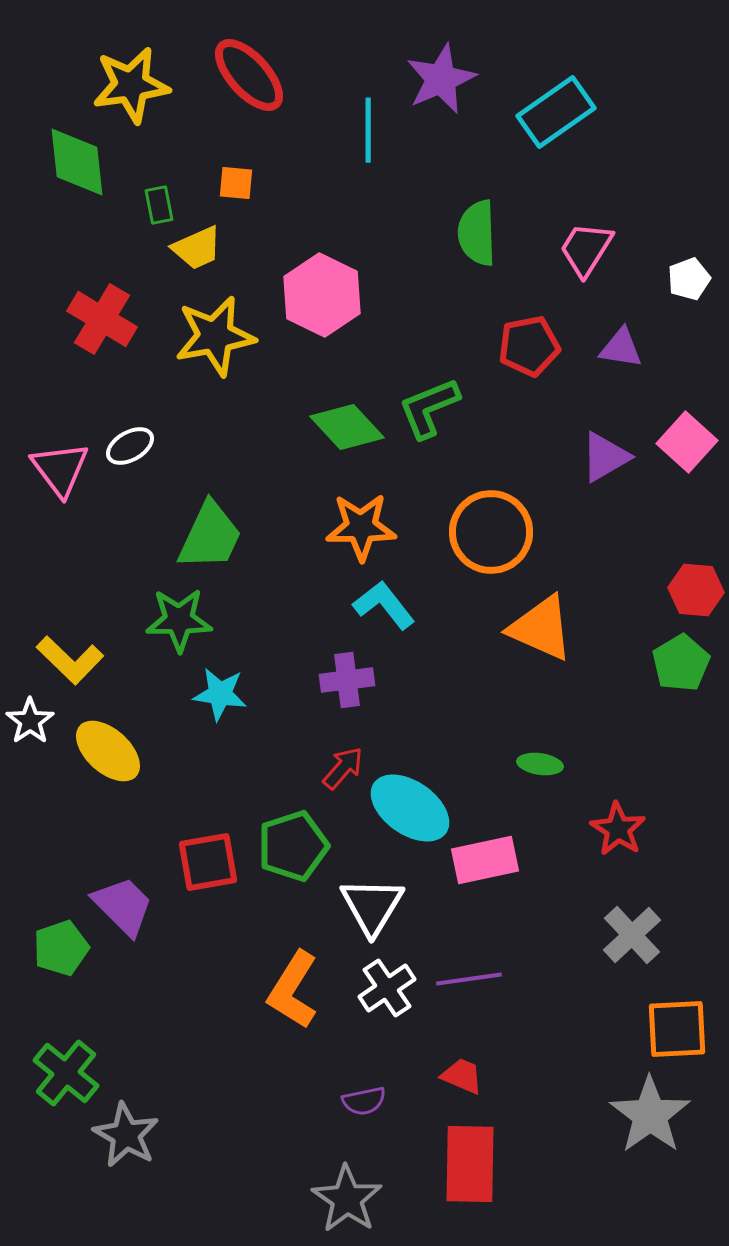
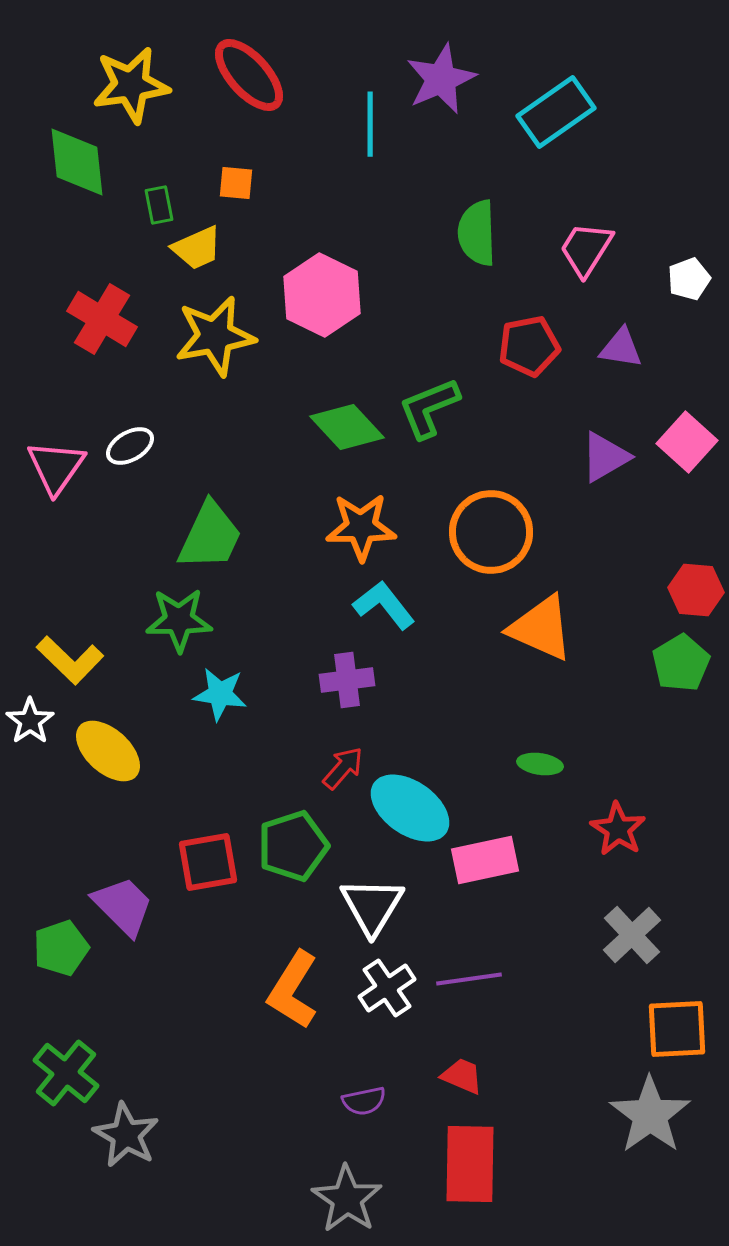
cyan line at (368, 130): moved 2 px right, 6 px up
pink triangle at (60, 469): moved 4 px left, 2 px up; rotated 12 degrees clockwise
